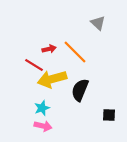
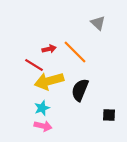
yellow arrow: moved 3 px left, 2 px down
